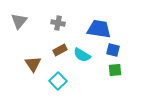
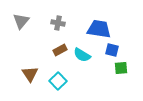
gray triangle: moved 2 px right
blue square: moved 1 px left
brown triangle: moved 3 px left, 10 px down
green square: moved 6 px right, 2 px up
